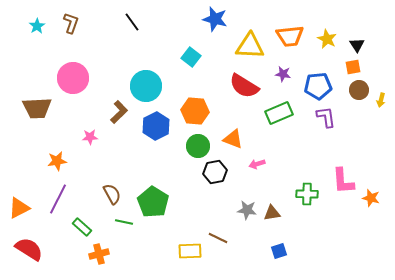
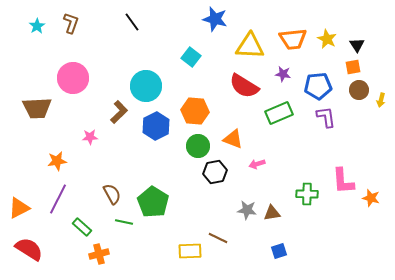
orange trapezoid at (290, 36): moved 3 px right, 3 px down
